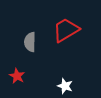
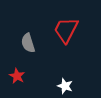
red trapezoid: rotated 32 degrees counterclockwise
gray semicircle: moved 2 px left, 1 px down; rotated 18 degrees counterclockwise
